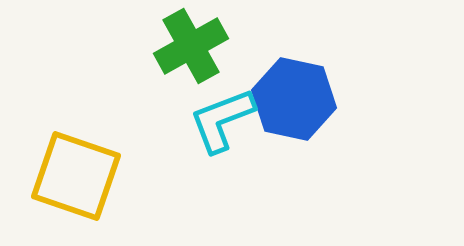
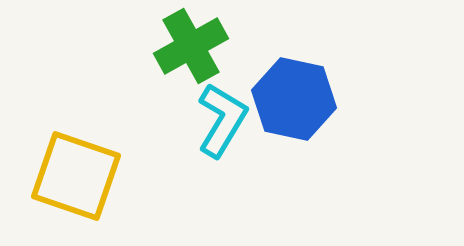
cyan L-shape: rotated 142 degrees clockwise
